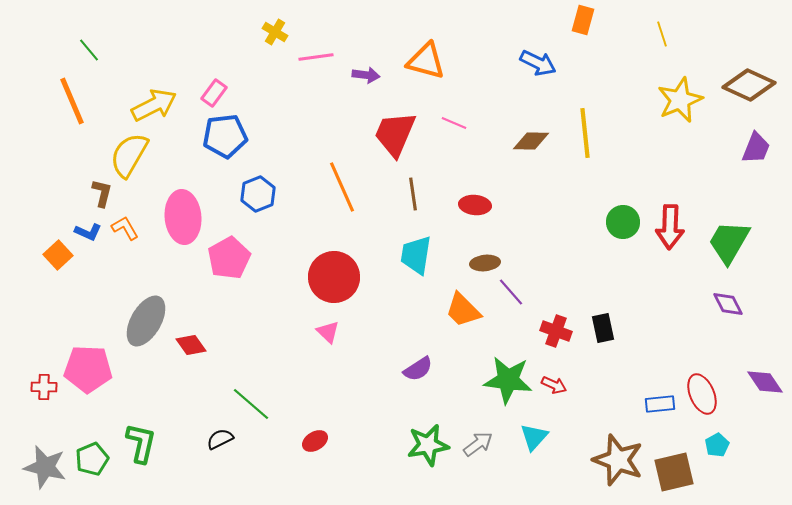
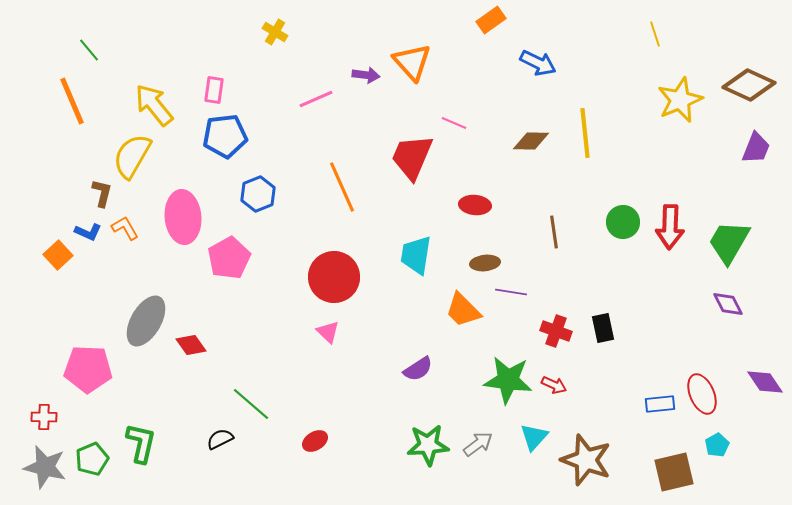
orange rectangle at (583, 20): moved 92 px left; rotated 40 degrees clockwise
yellow line at (662, 34): moved 7 px left
pink line at (316, 57): moved 42 px down; rotated 16 degrees counterclockwise
orange triangle at (426, 61): moved 14 px left, 1 px down; rotated 33 degrees clockwise
pink rectangle at (214, 93): moved 3 px up; rotated 28 degrees counterclockwise
yellow arrow at (154, 105): rotated 102 degrees counterclockwise
red trapezoid at (395, 134): moved 17 px right, 23 px down
yellow semicircle at (129, 155): moved 3 px right, 1 px down
brown line at (413, 194): moved 141 px right, 38 px down
purple line at (511, 292): rotated 40 degrees counterclockwise
red cross at (44, 387): moved 30 px down
green star at (428, 445): rotated 6 degrees clockwise
brown star at (618, 460): moved 32 px left
